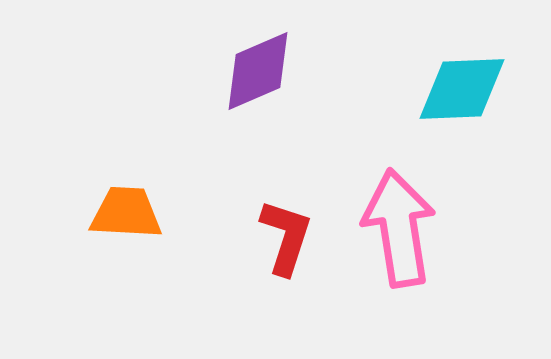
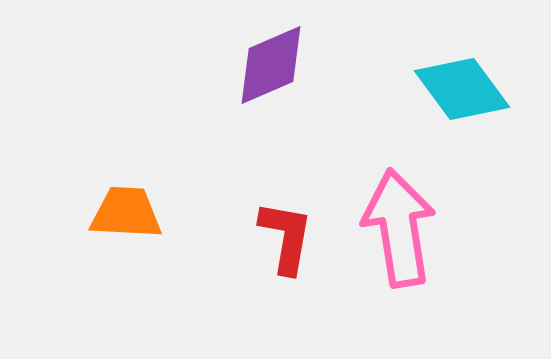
purple diamond: moved 13 px right, 6 px up
cyan diamond: rotated 56 degrees clockwise
red L-shape: rotated 8 degrees counterclockwise
